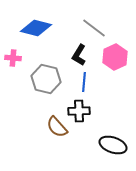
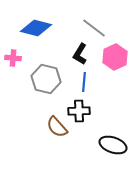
black L-shape: moved 1 px right, 1 px up
